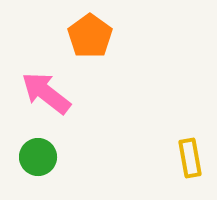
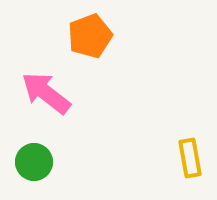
orange pentagon: rotated 15 degrees clockwise
green circle: moved 4 px left, 5 px down
